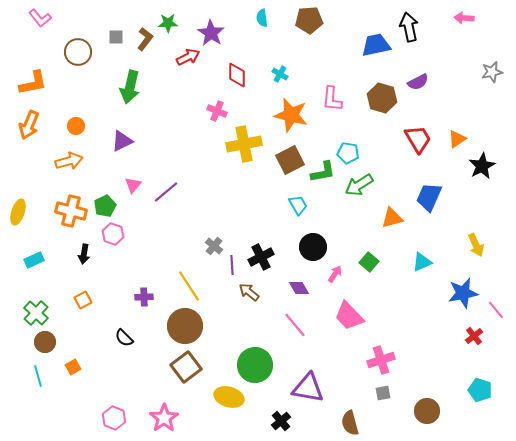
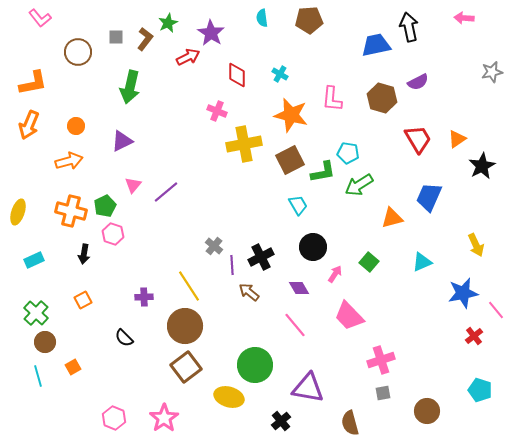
green star at (168, 23): rotated 24 degrees counterclockwise
